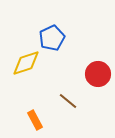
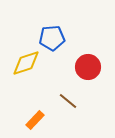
blue pentagon: rotated 20 degrees clockwise
red circle: moved 10 px left, 7 px up
orange rectangle: rotated 72 degrees clockwise
